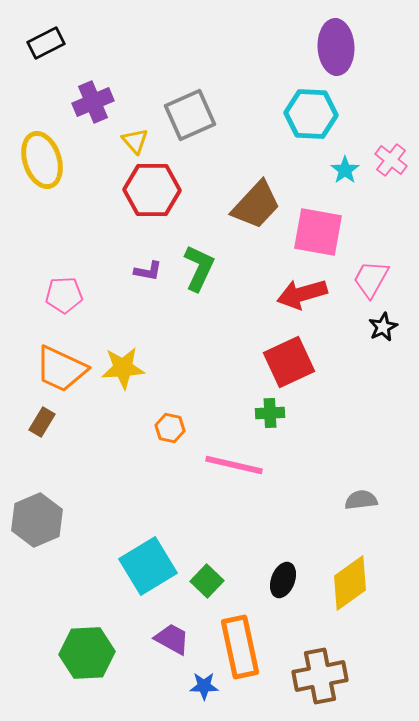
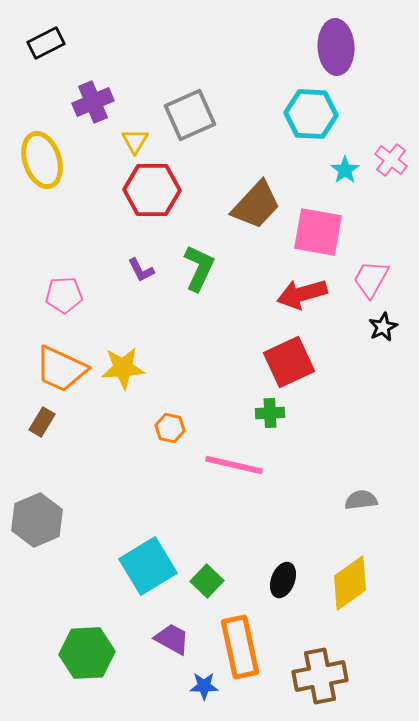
yellow triangle: rotated 12 degrees clockwise
purple L-shape: moved 7 px left, 1 px up; rotated 52 degrees clockwise
